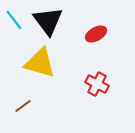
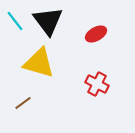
cyan line: moved 1 px right, 1 px down
yellow triangle: moved 1 px left
brown line: moved 3 px up
